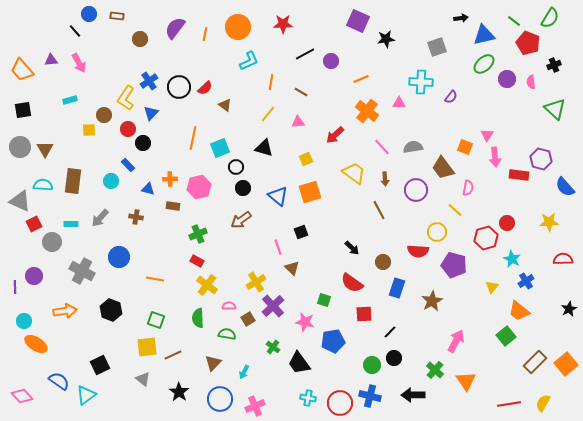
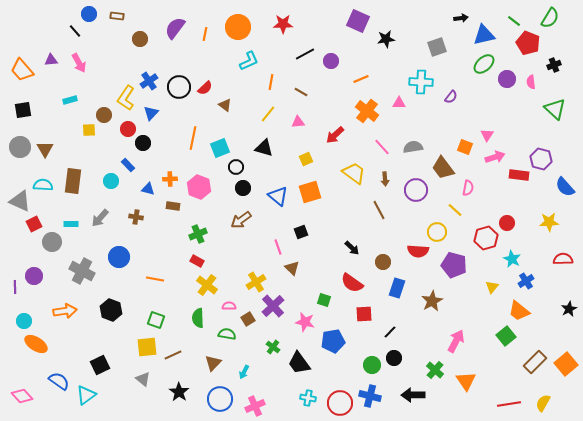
pink arrow at (495, 157): rotated 102 degrees counterclockwise
pink hexagon at (199, 187): rotated 25 degrees counterclockwise
